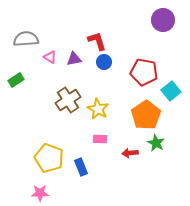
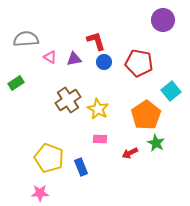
red L-shape: moved 1 px left
red pentagon: moved 5 px left, 9 px up
green rectangle: moved 3 px down
red arrow: rotated 21 degrees counterclockwise
